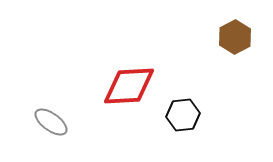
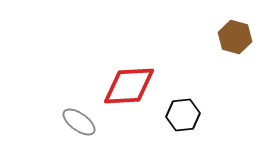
brown hexagon: rotated 16 degrees counterclockwise
gray ellipse: moved 28 px right
